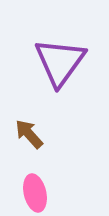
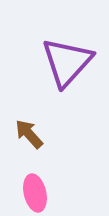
purple triangle: moved 7 px right; rotated 6 degrees clockwise
